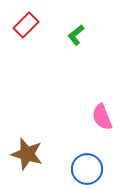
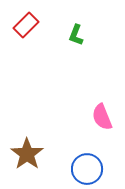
green L-shape: rotated 30 degrees counterclockwise
brown star: rotated 20 degrees clockwise
